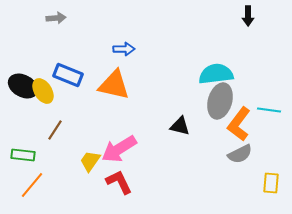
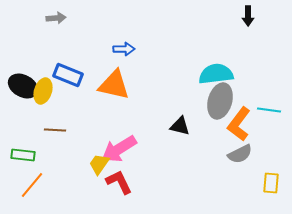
yellow ellipse: rotated 50 degrees clockwise
brown line: rotated 60 degrees clockwise
yellow trapezoid: moved 9 px right, 3 px down
